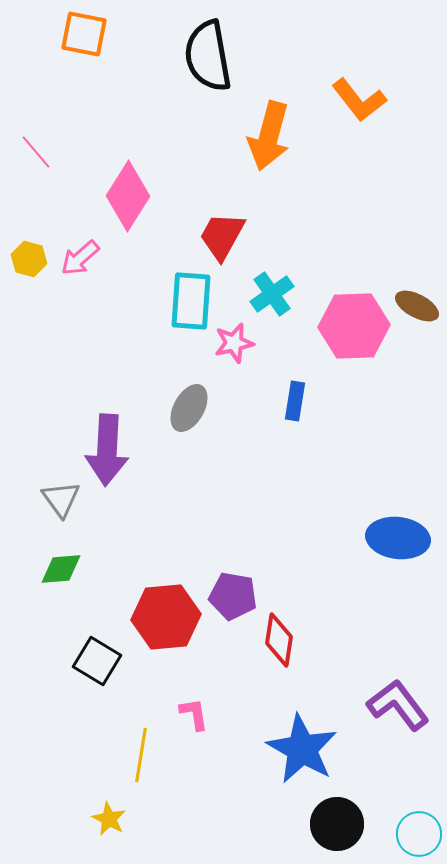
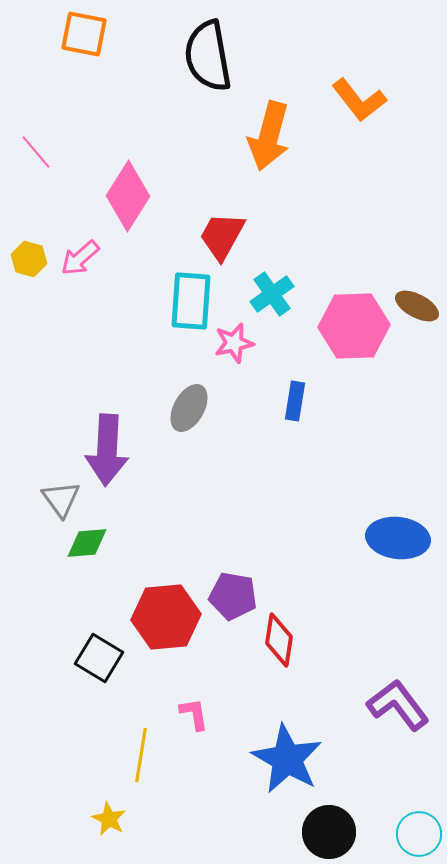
green diamond: moved 26 px right, 26 px up
black square: moved 2 px right, 3 px up
blue star: moved 15 px left, 10 px down
black circle: moved 8 px left, 8 px down
